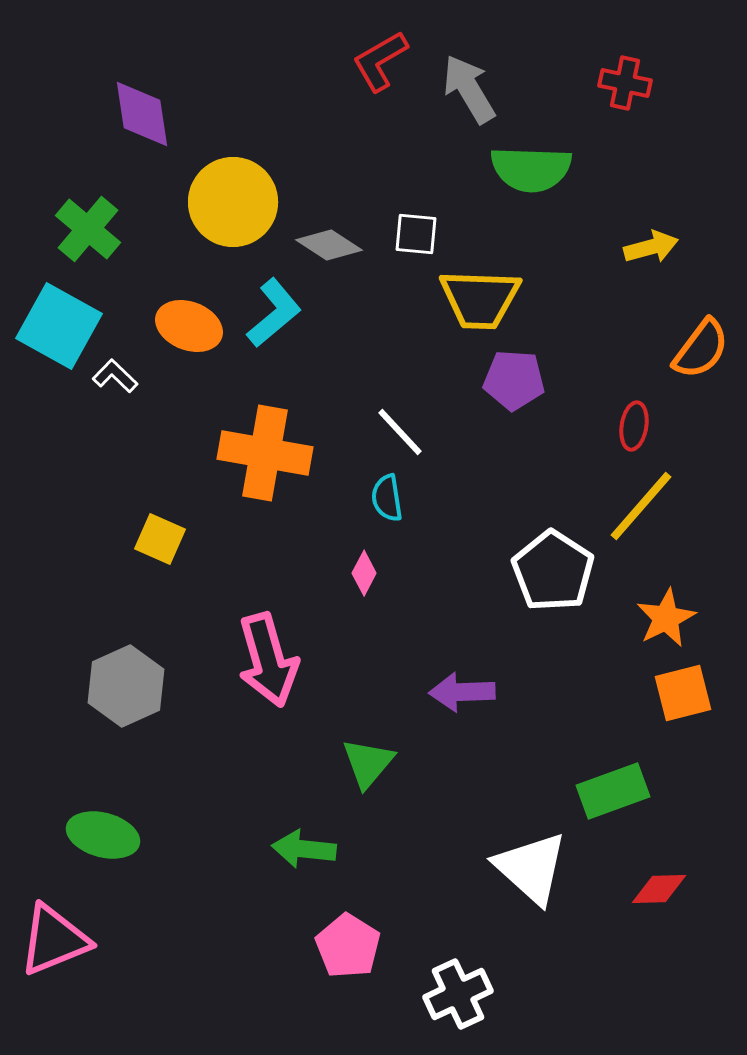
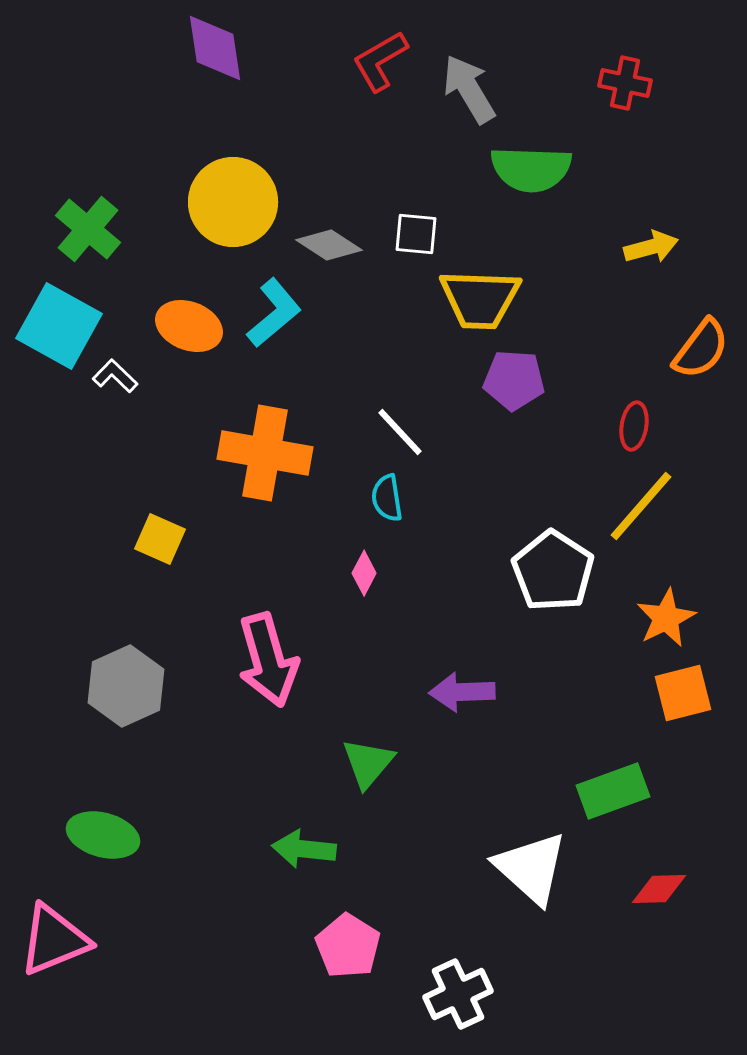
purple diamond: moved 73 px right, 66 px up
